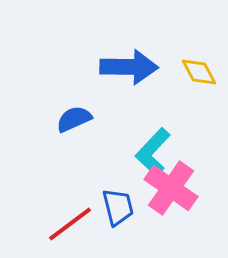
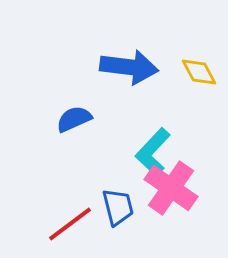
blue arrow: rotated 6 degrees clockwise
